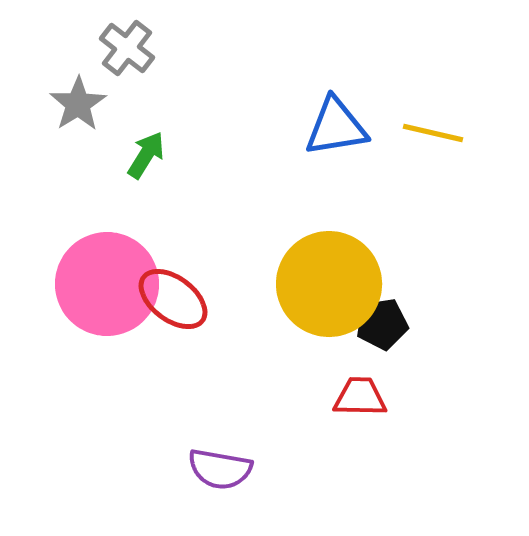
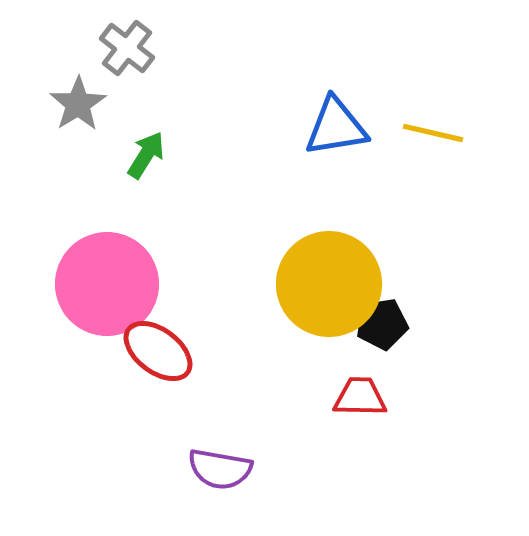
red ellipse: moved 15 px left, 52 px down
